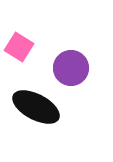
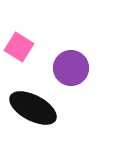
black ellipse: moved 3 px left, 1 px down
